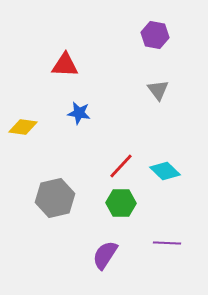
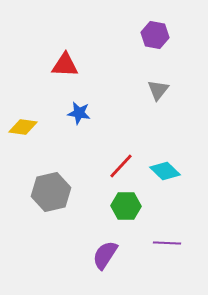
gray triangle: rotated 15 degrees clockwise
gray hexagon: moved 4 px left, 6 px up
green hexagon: moved 5 px right, 3 px down
